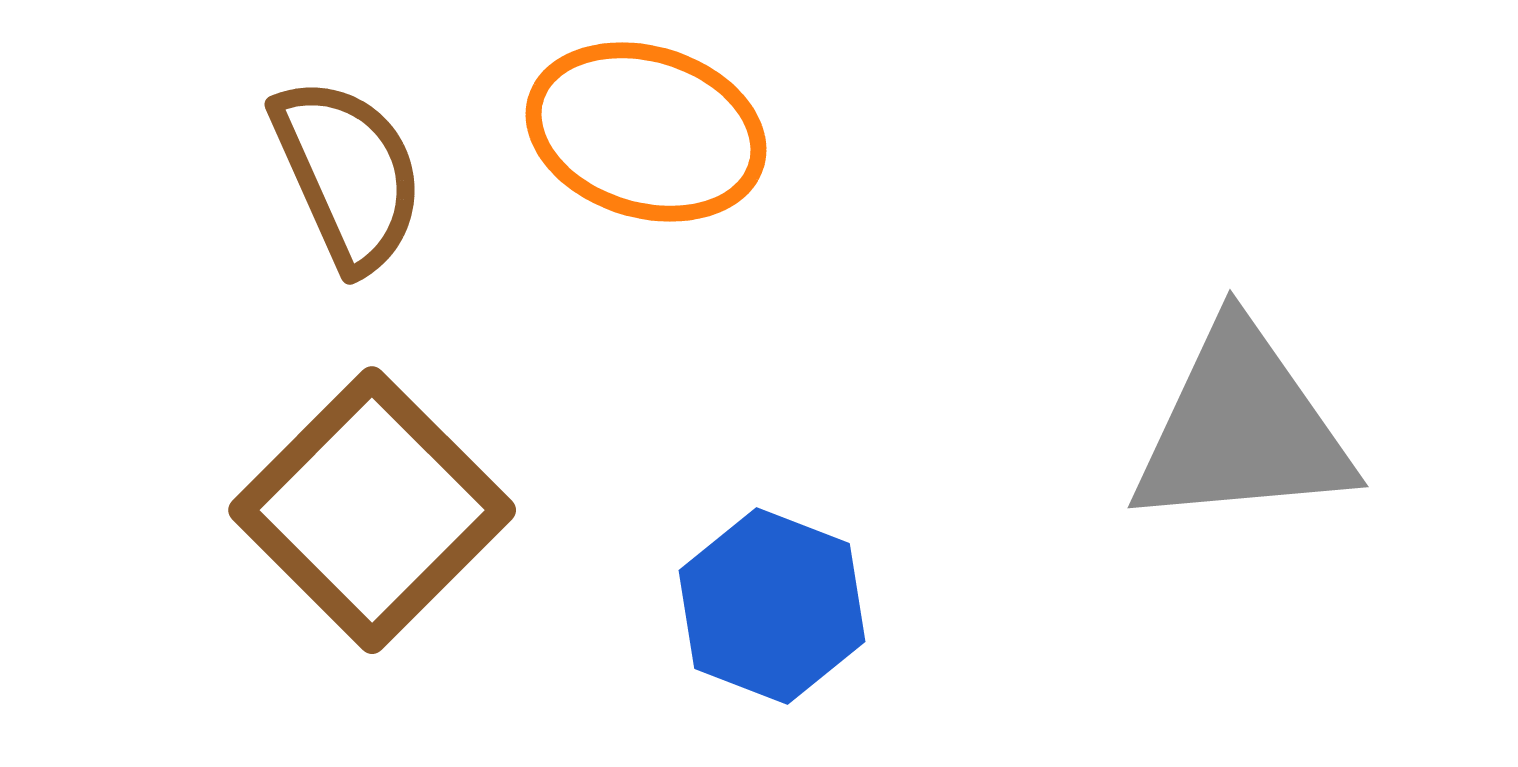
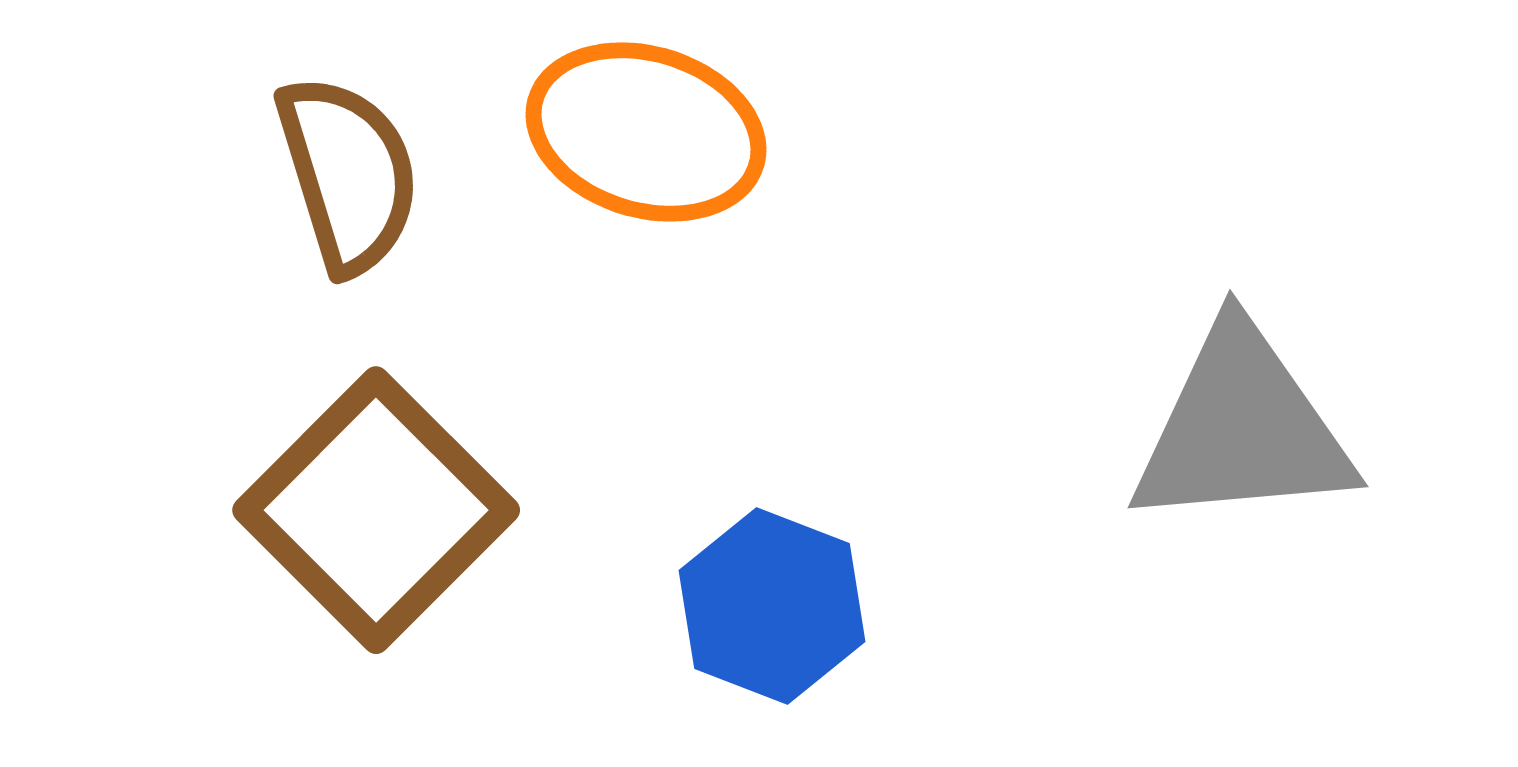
brown semicircle: rotated 7 degrees clockwise
brown square: moved 4 px right
